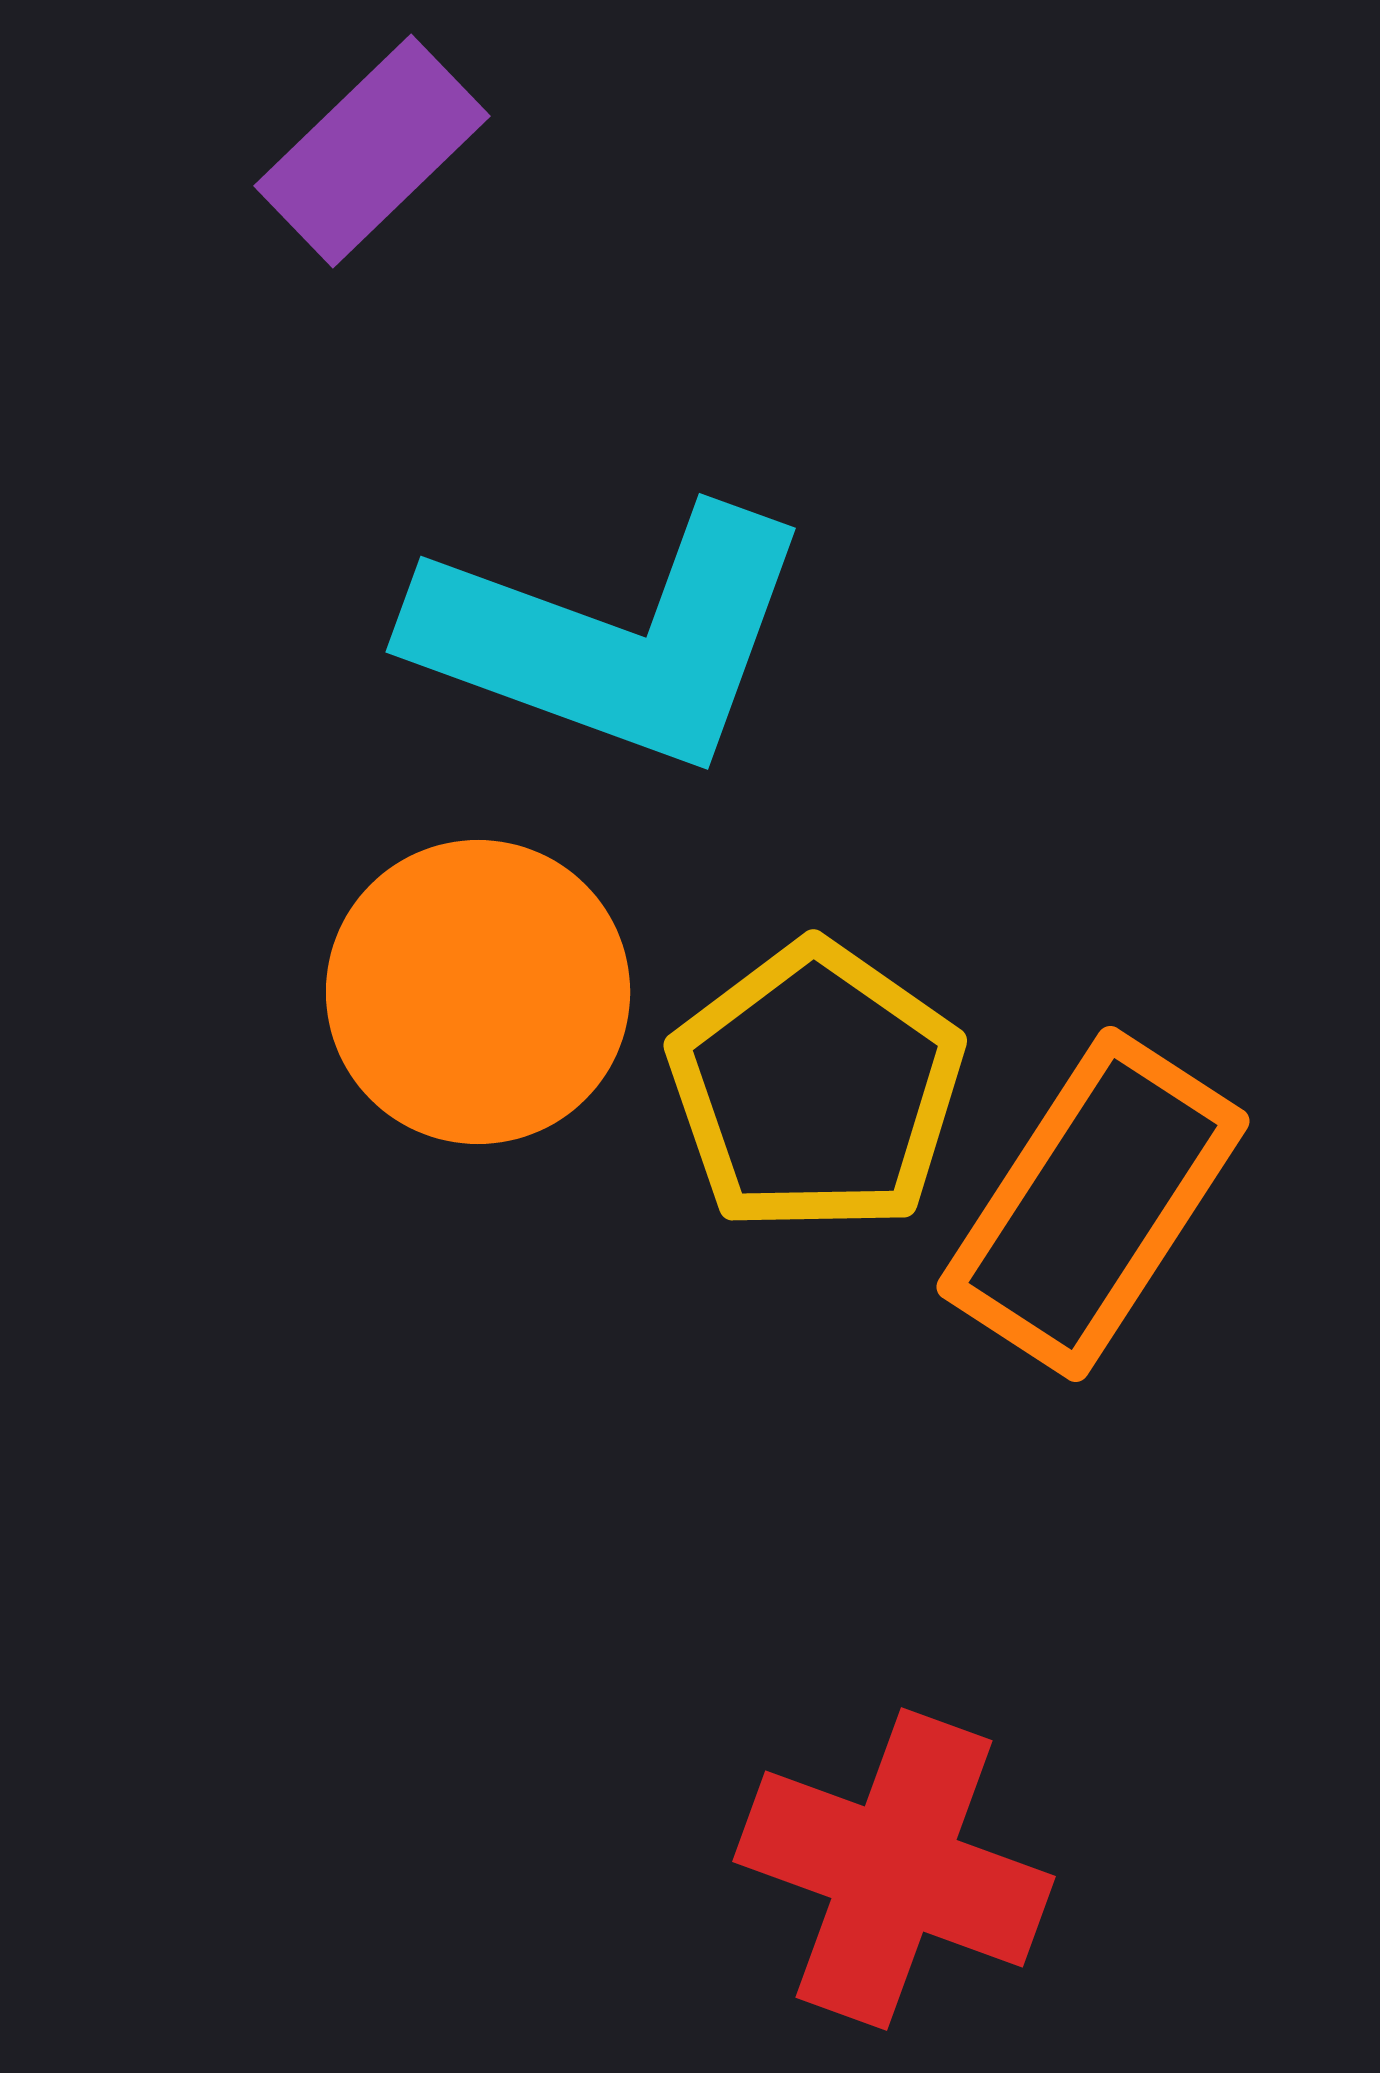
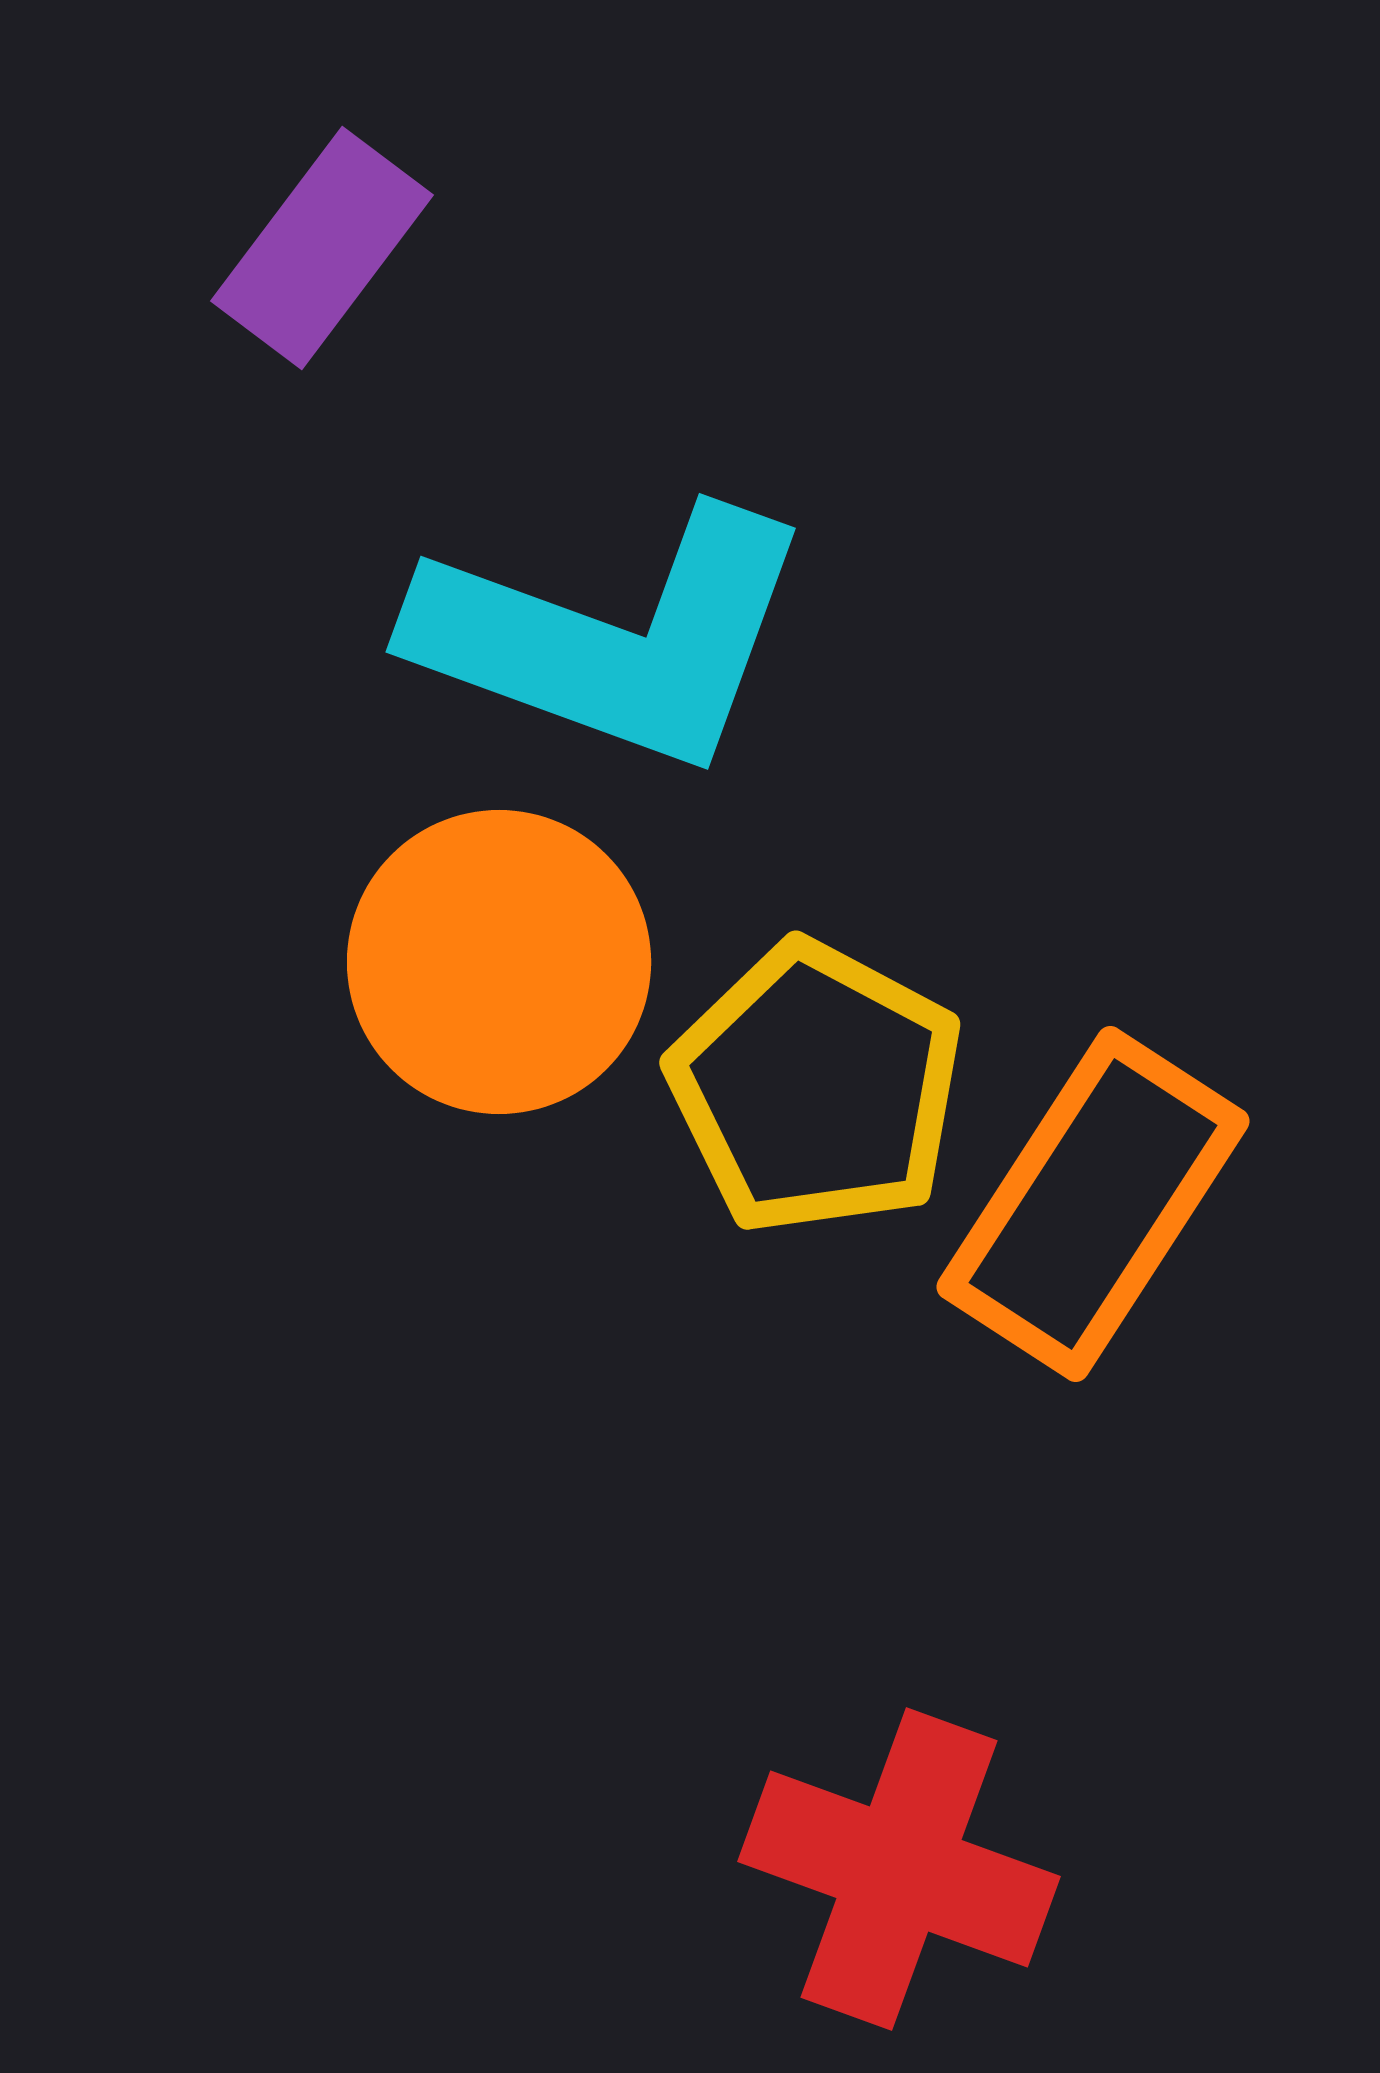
purple rectangle: moved 50 px left, 97 px down; rotated 9 degrees counterclockwise
orange circle: moved 21 px right, 30 px up
yellow pentagon: rotated 7 degrees counterclockwise
red cross: moved 5 px right
